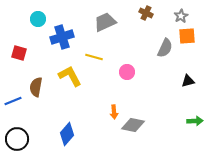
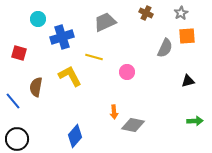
gray star: moved 3 px up
blue line: rotated 72 degrees clockwise
blue diamond: moved 8 px right, 2 px down
